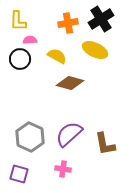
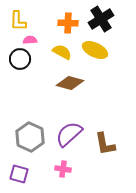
orange cross: rotated 12 degrees clockwise
yellow semicircle: moved 5 px right, 4 px up
